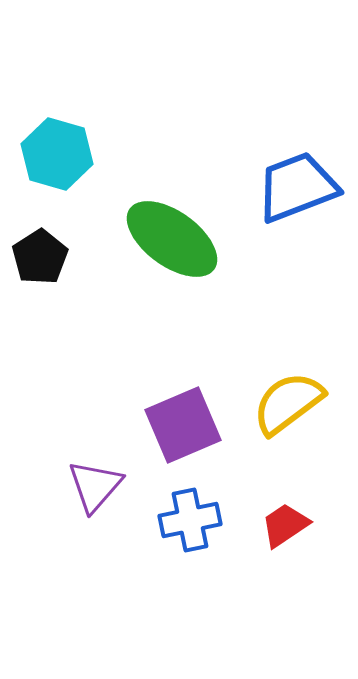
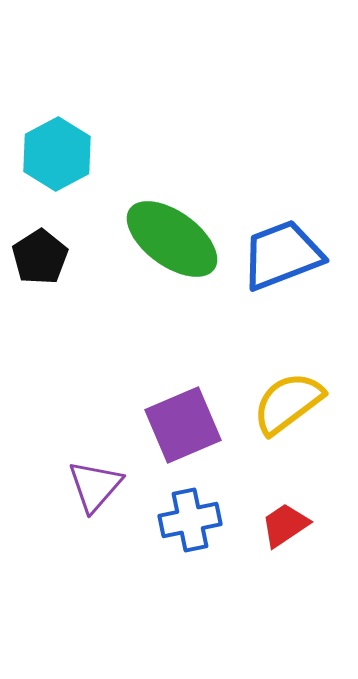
cyan hexagon: rotated 16 degrees clockwise
blue trapezoid: moved 15 px left, 68 px down
